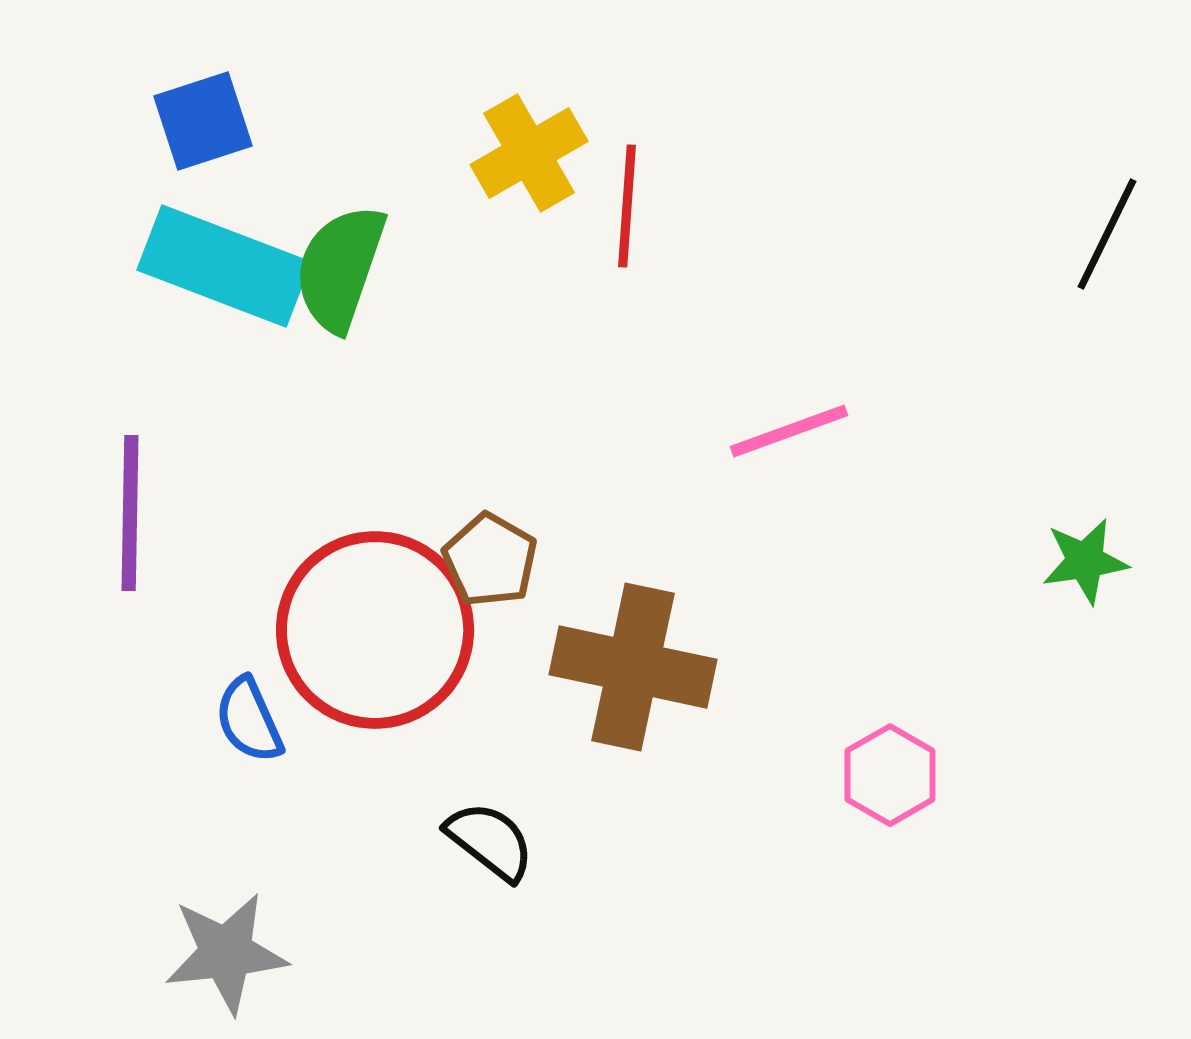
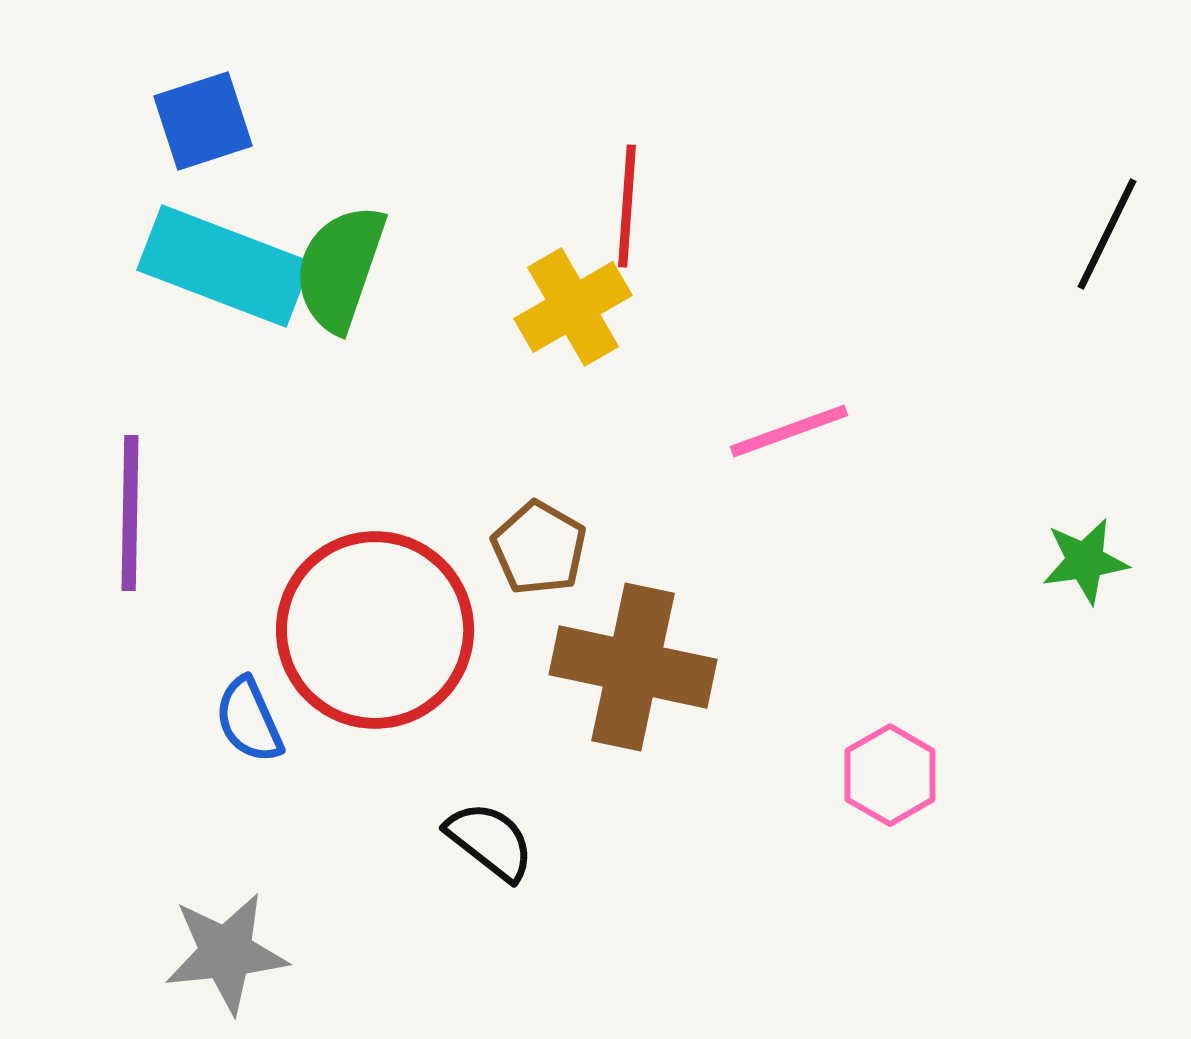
yellow cross: moved 44 px right, 154 px down
brown pentagon: moved 49 px right, 12 px up
